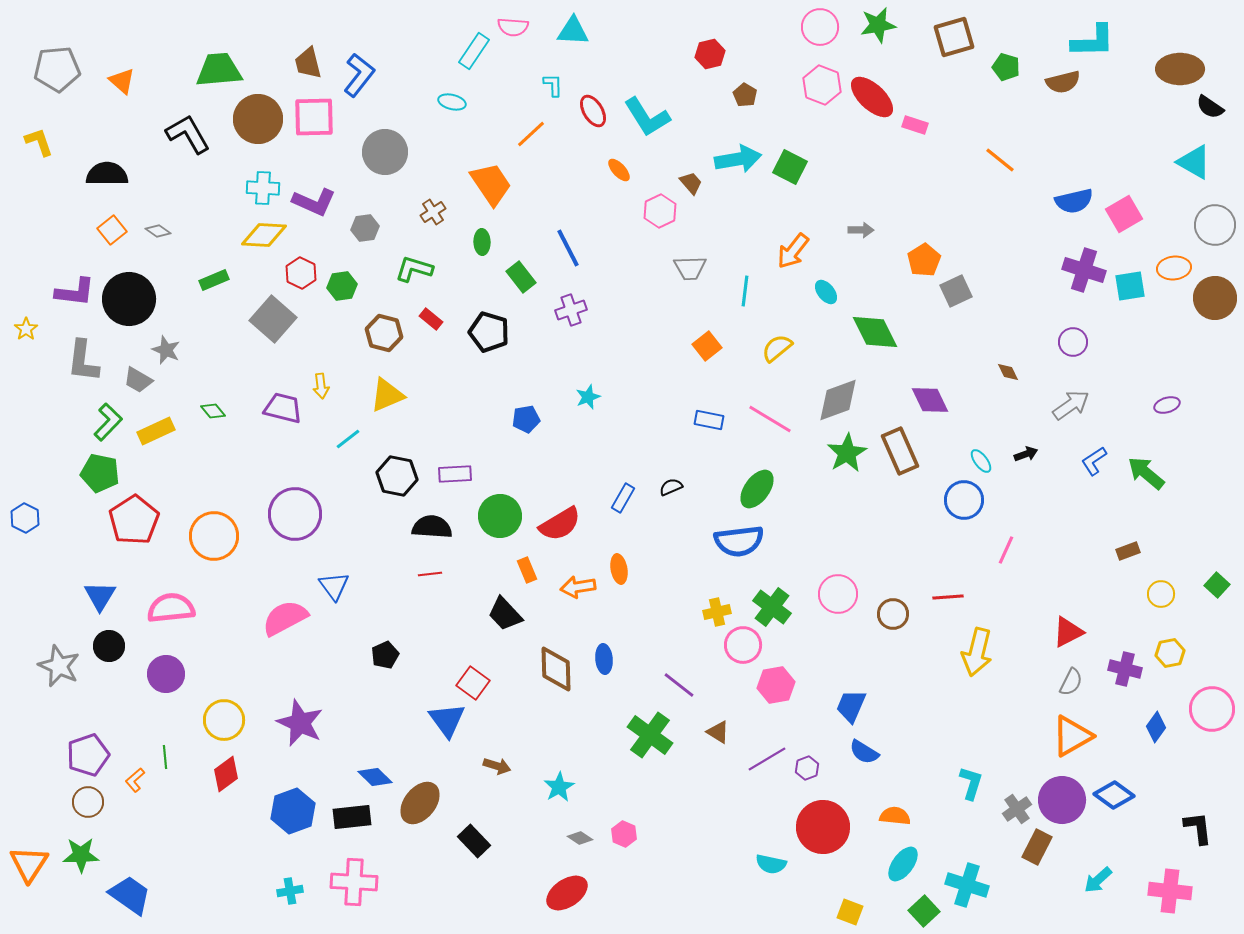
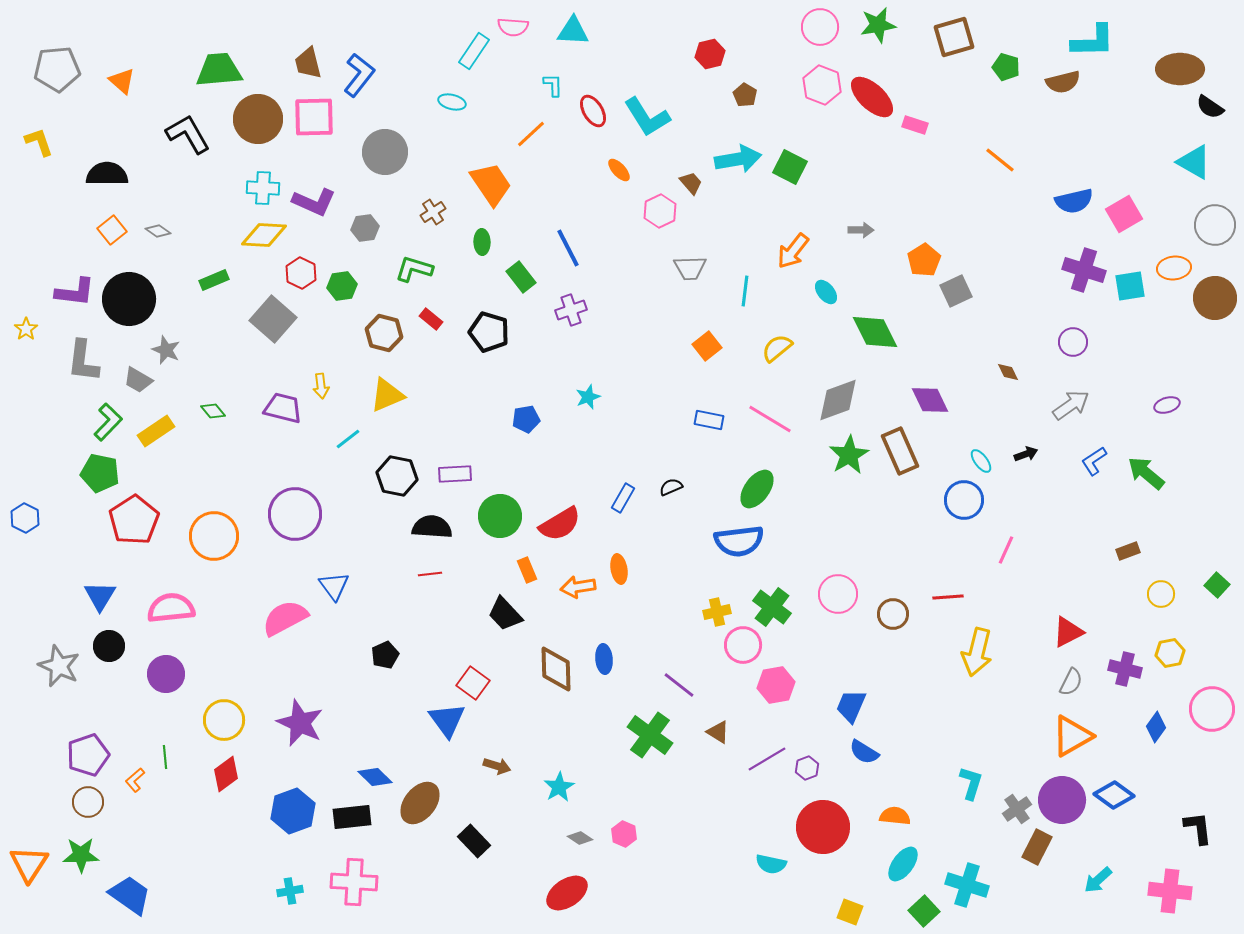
yellow rectangle at (156, 431): rotated 9 degrees counterclockwise
green star at (847, 453): moved 2 px right, 2 px down
